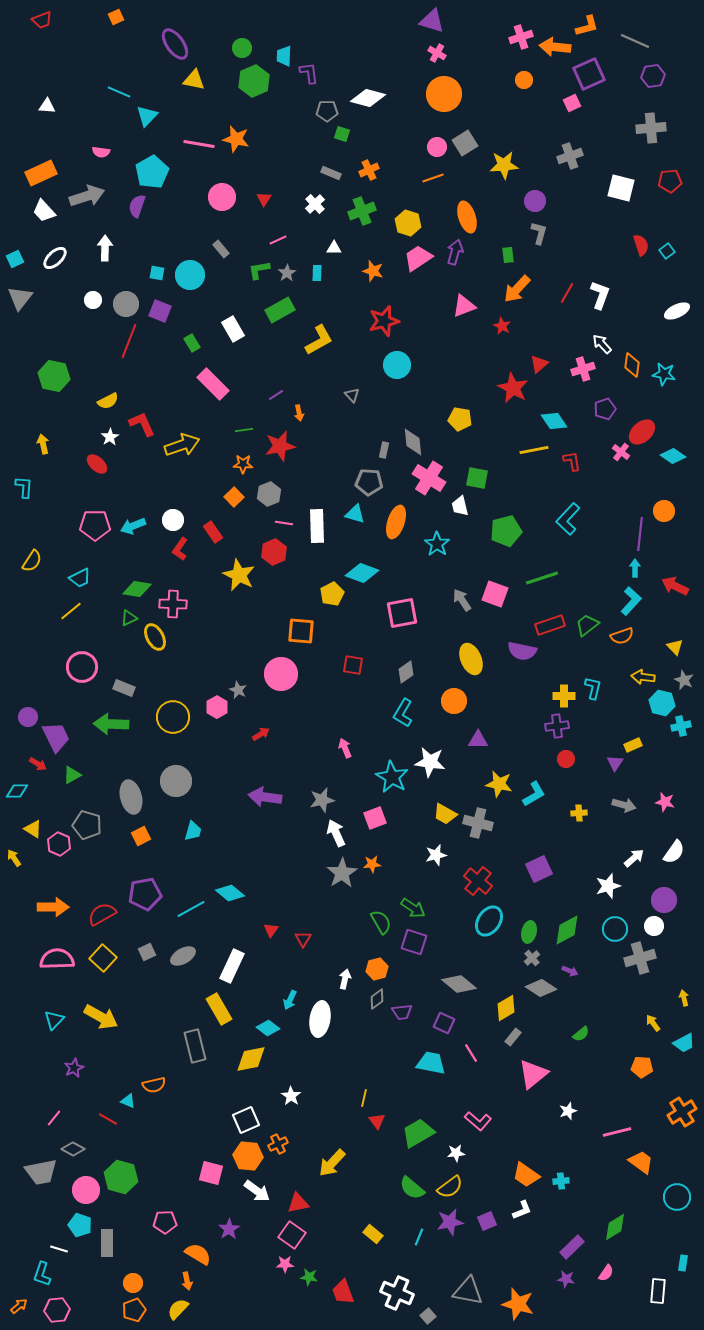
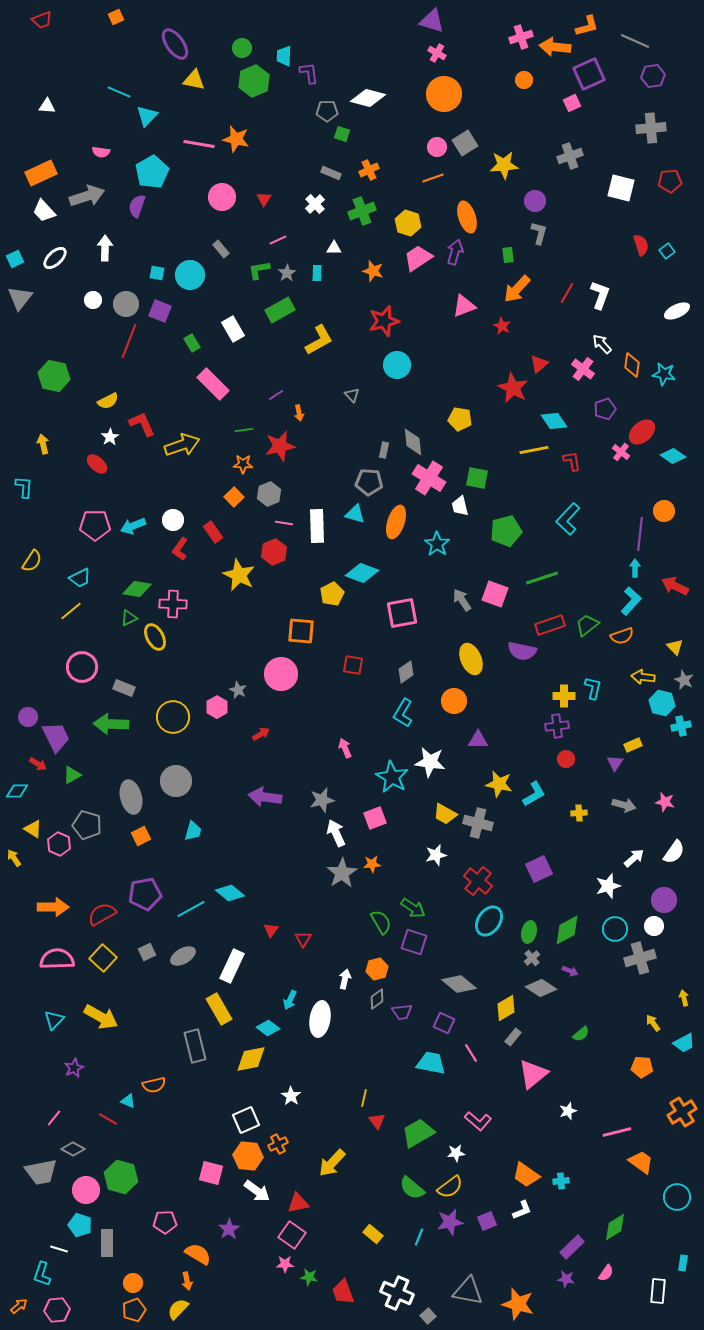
pink cross at (583, 369): rotated 35 degrees counterclockwise
